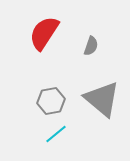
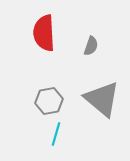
red semicircle: rotated 36 degrees counterclockwise
gray hexagon: moved 2 px left
cyan line: rotated 35 degrees counterclockwise
